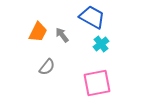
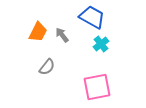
pink square: moved 4 px down
